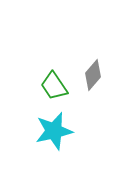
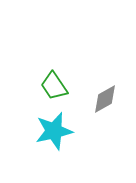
gray diamond: moved 12 px right, 24 px down; rotated 20 degrees clockwise
